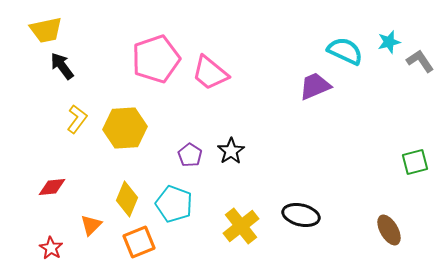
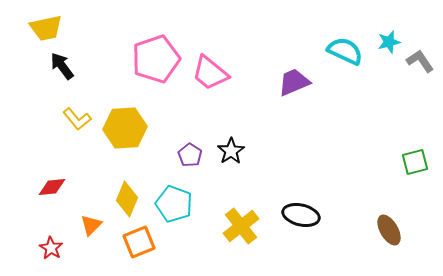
yellow trapezoid: moved 2 px up
purple trapezoid: moved 21 px left, 4 px up
yellow L-shape: rotated 104 degrees clockwise
